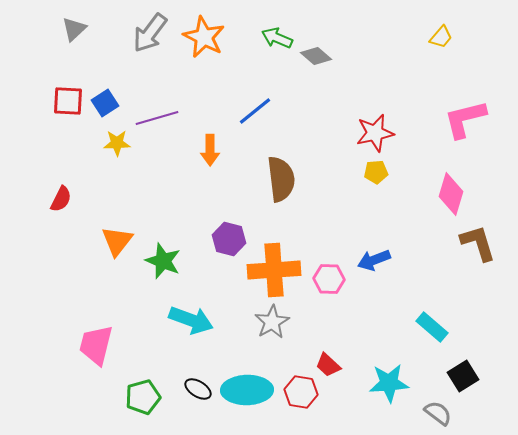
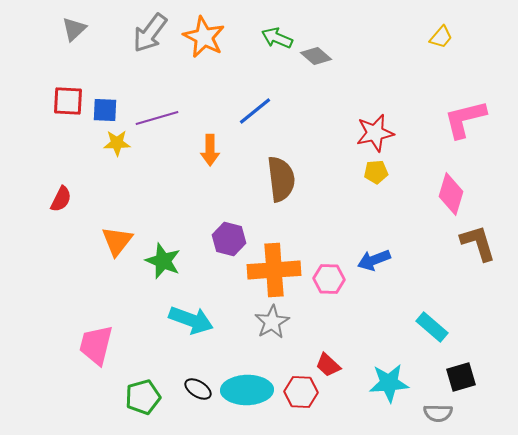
blue square: moved 7 px down; rotated 36 degrees clockwise
black square: moved 2 px left, 1 px down; rotated 16 degrees clockwise
red hexagon: rotated 8 degrees counterclockwise
gray semicircle: rotated 144 degrees clockwise
